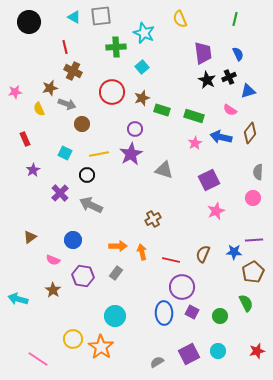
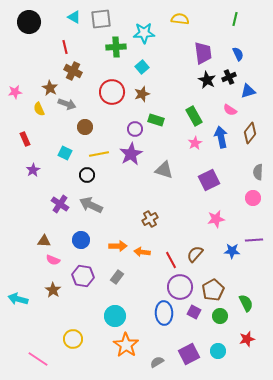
gray square at (101, 16): moved 3 px down
yellow semicircle at (180, 19): rotated 120 degrees clockwise
cyan star at (144, 33): rotated 25 degrees counterclockwise
brown star at (50, 88): rotated 28 degrees counterclockwise
brown star at (142, 98): moved 4 px up
green rectangle at (162, 110): moved 6 px left, 10 px down
green rectangle at (194, 116): rotated 42 degrees clockwise
brown circle at (82, 124): moved 3 px right, 3 px down
blue arrow at (221, 137): rotated 65 degrees clockwise
purple cross at (60, 193): moved 11 px down; rotated 12 degrees counterclockwise
pink star at (216, 211): moved 8 px down; rotated 12 degrees clockwise
brown cross at (153, 219): moved 3 px left
brown triangle at (30, 237): moved 14 px right, 4 px down; rotated 40 degrees clockwise
blue circle at (73, 240): moved 8 px right
orange arrow at (142, 252): rotated 70 degrees counterclockwise
blue star at (234, 252): moved 2 px left, 1 px up
brown semicircle at (203, 254): moved 8 px left; rotated 18 degrees clockwise
red line at (171, 260): rotated 48 degrees clockwise
brown pentagon at (253, 272): moved 40 px left, 18 px down
gray rectangle at (116, 273): moved 1 px right, 4 px down
purple circle at (182, 287): moved 2 px left
purple square at (192, 312): moved 2 px right
orange star at (101, 347): moved 25 px right, 2 px up
red star at (257, 351): moved 10 px left, 12 px up
